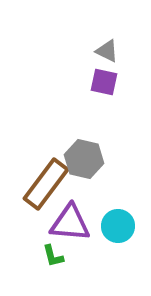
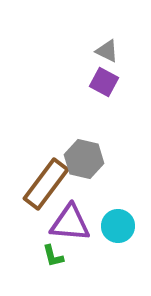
purple square: rotated 16 degrees clockwise
